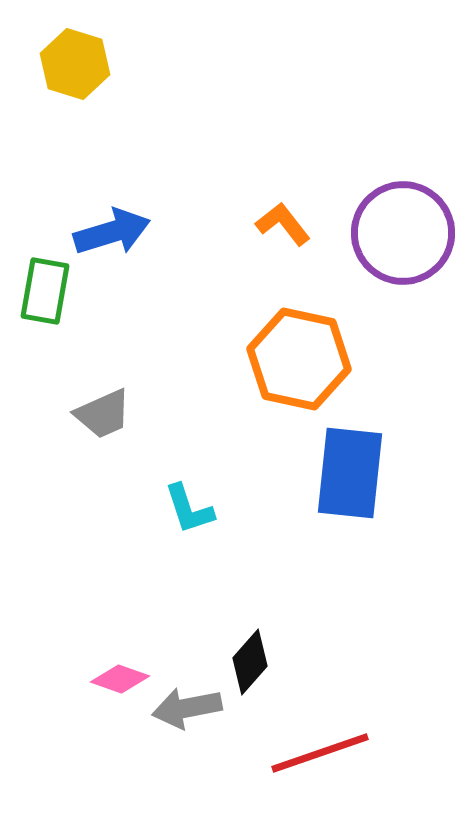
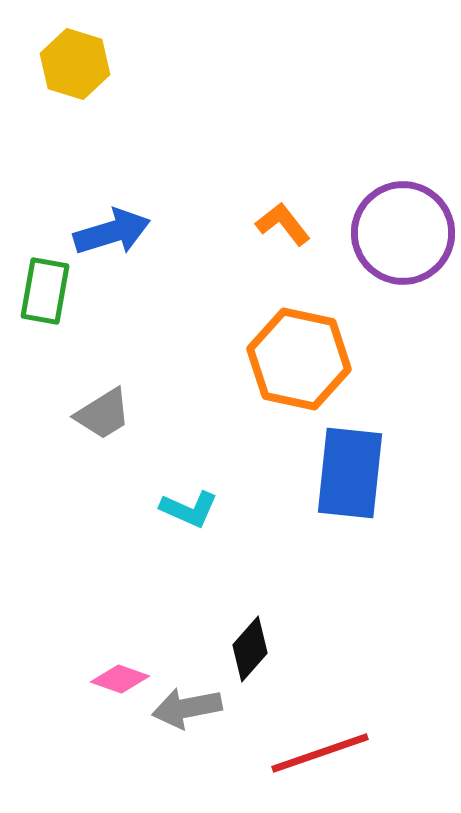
gray trapezoid: rotated 8 degrees counterclockwise
cyan L-shape: rotated 48 degrees counterclockwise
black diamond: moved 13 px up
